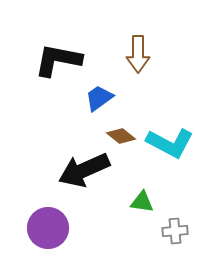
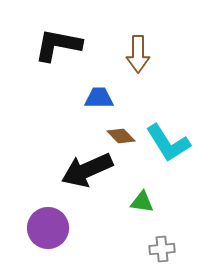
black L-shape: moved 15 px up
blue trapezoid: rotated 36 degrees clockwise
brown diamond: rotated 8 degrees clockwise
cyan L-shape: moved 2 px left; rotated 30 degrees clockwise
black arrow: moved 3 px right
gray cross: moved 13 px left, 18 px down
